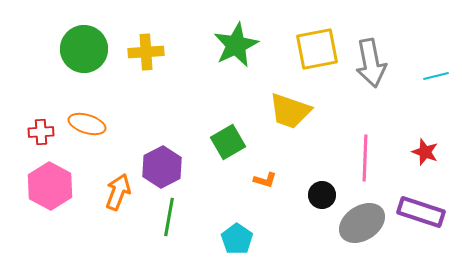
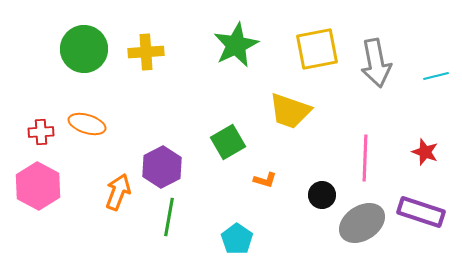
gray arrow: moved 5 px right
pink hexagon: moved 12 px left
